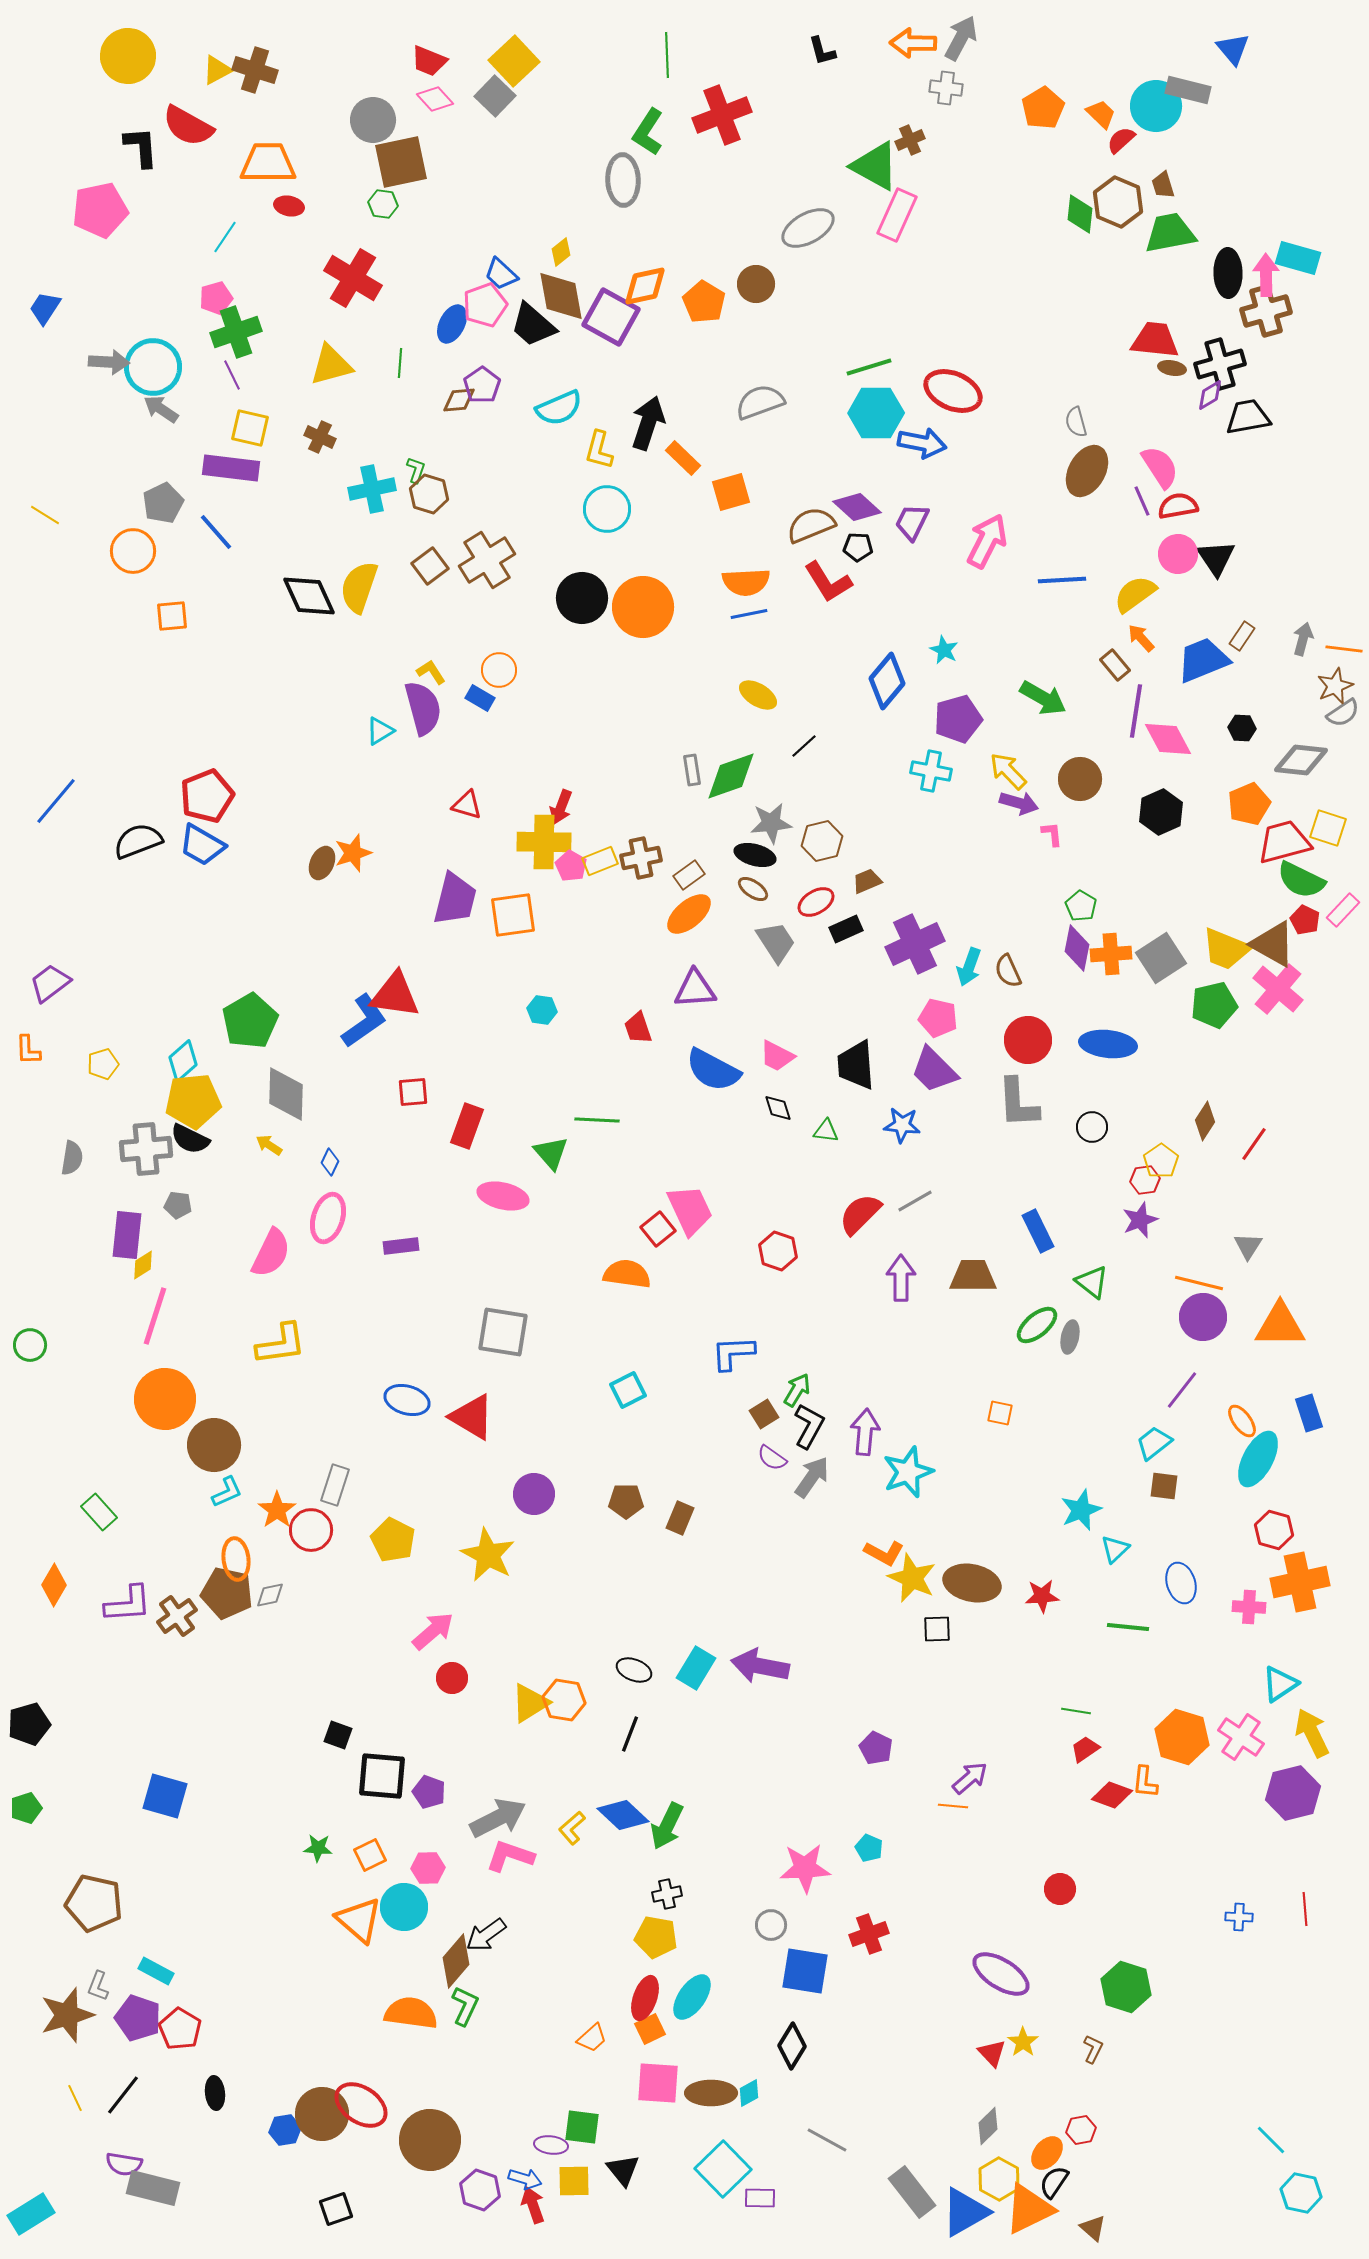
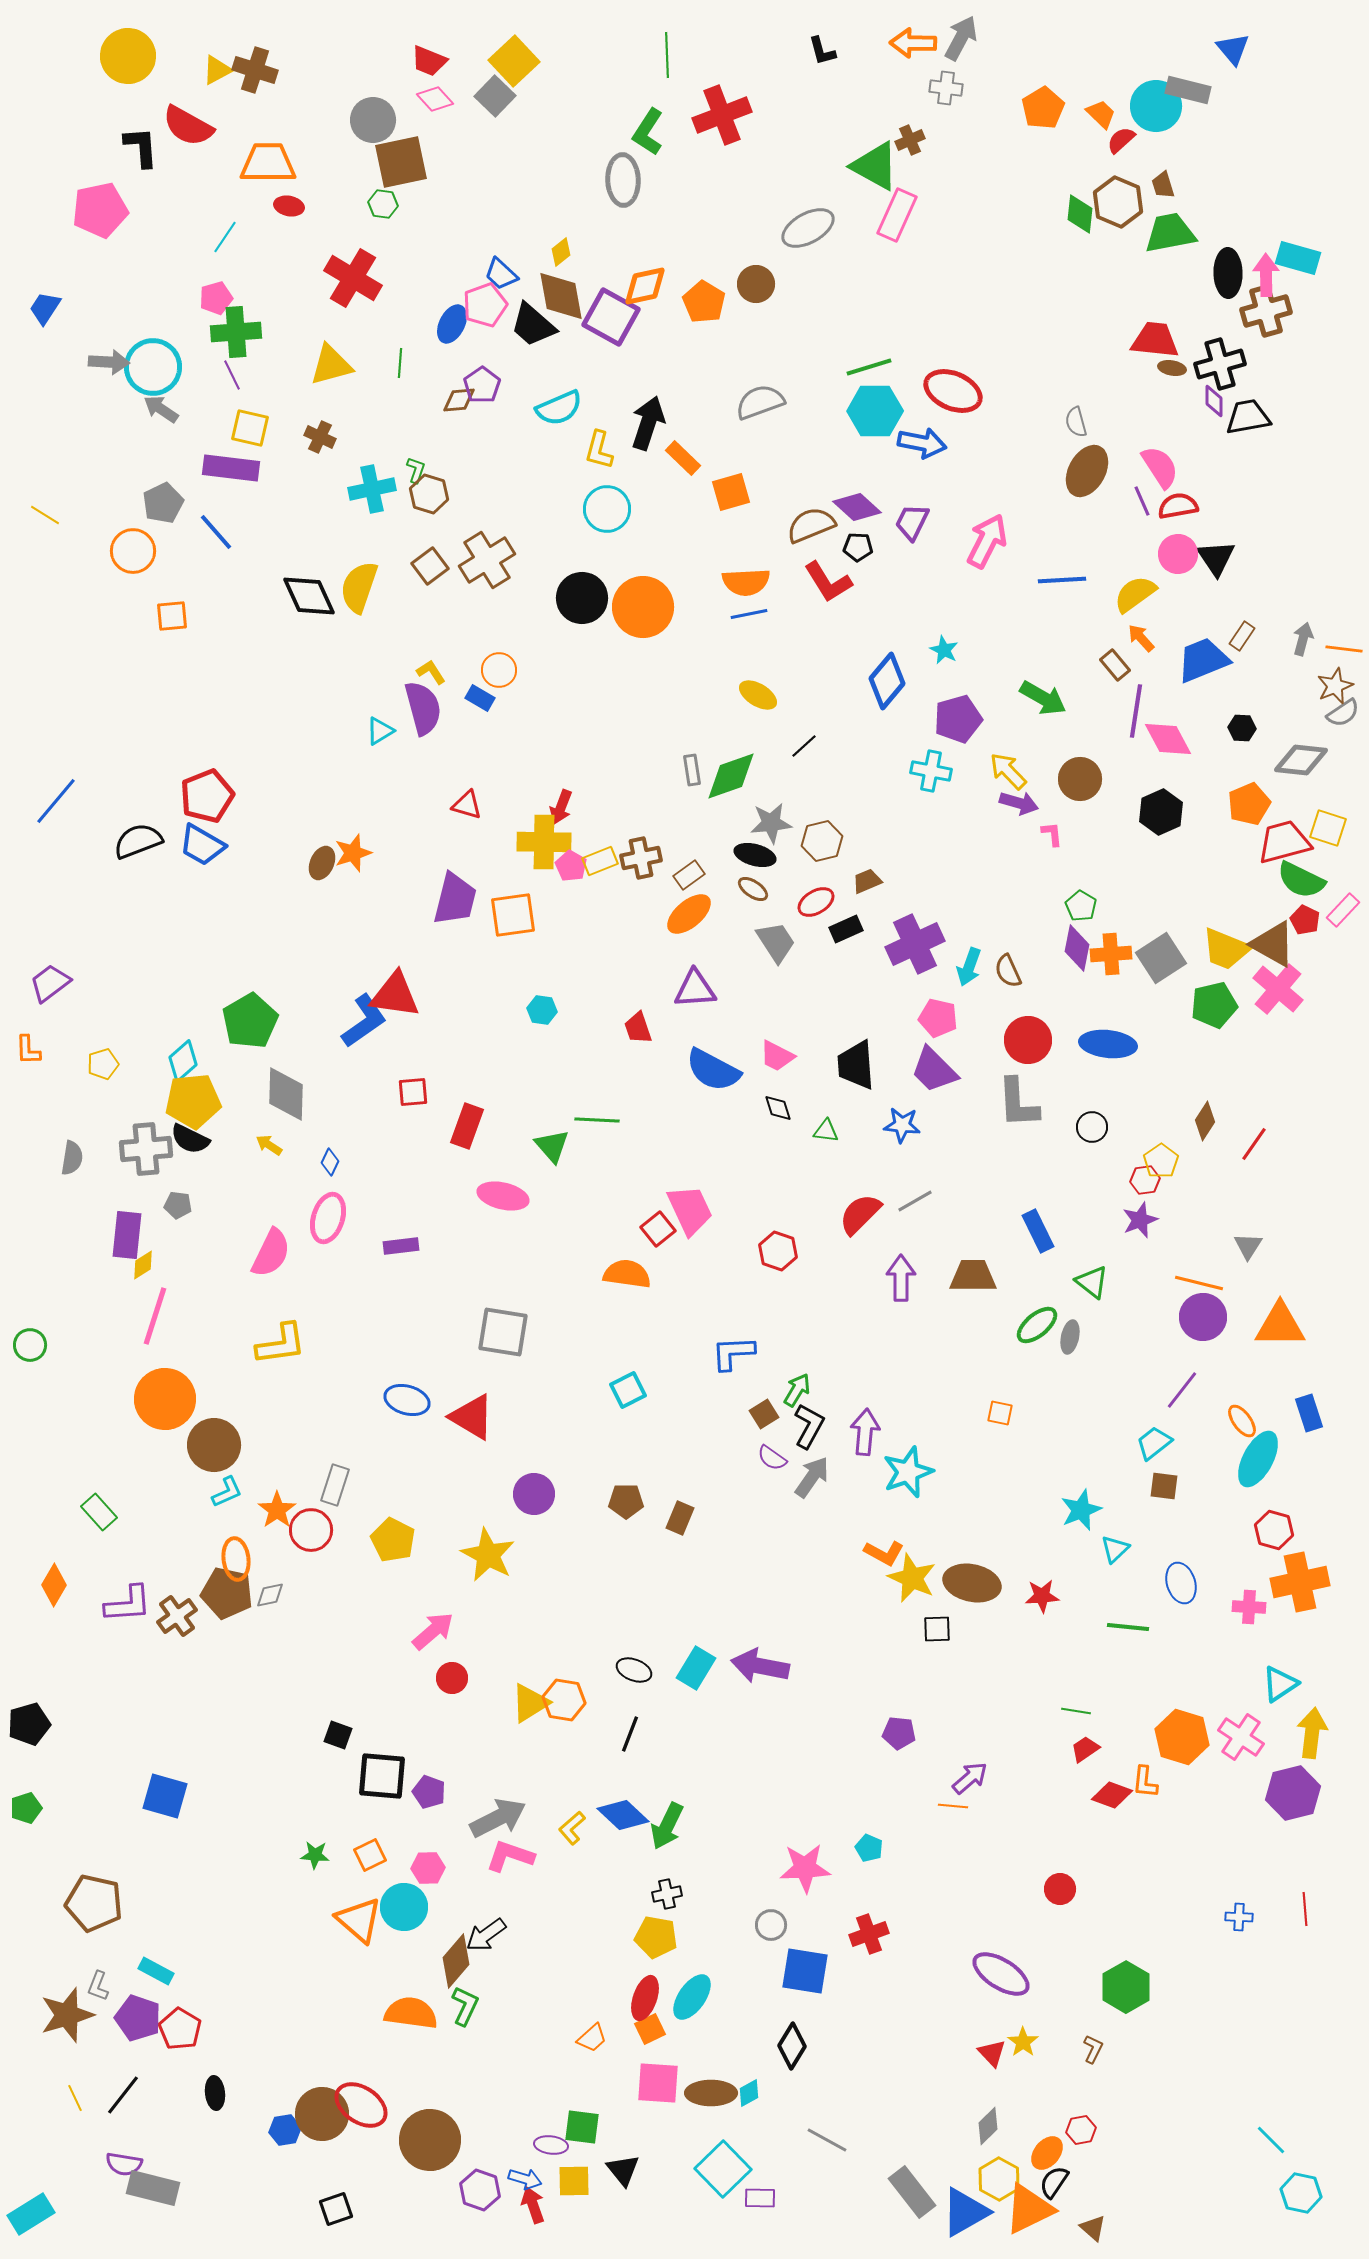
green cross at (236, 332): rotated 15 degrees clockwise
purple diamond at (1210, 395): moved 4 px right, 6 px down; rotated 60 degrees counterclockwise
cyan hexagon at (876, 413): moved 1 px left, 2 px up
green triangle at (551, 1153): moved 1 px right, 7 px up
yellow arrow at (1312, 1733): rotated 33 degrees clockwise
purple pentagon at (876, 1748): moved 23 px right, 15 px up; rotated 20 degrees counterclockwise
green star at (318, 1848): moved 3 px left, 7 px down
green hexagon at (1126, 1987): rotated 12 degrees clockwise
